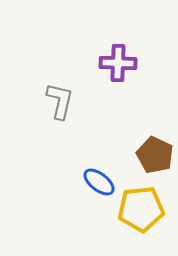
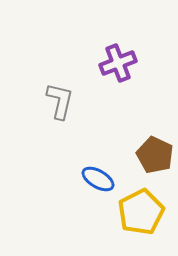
purple cross: rotated 24 degrees counterclockwise
blue ellipse: moved 1 px left, 3 px up; rotated 8 degrees counterclockwise
yellow pentagon: moved 3 px down; rotated 21 degrees counterclockwise
